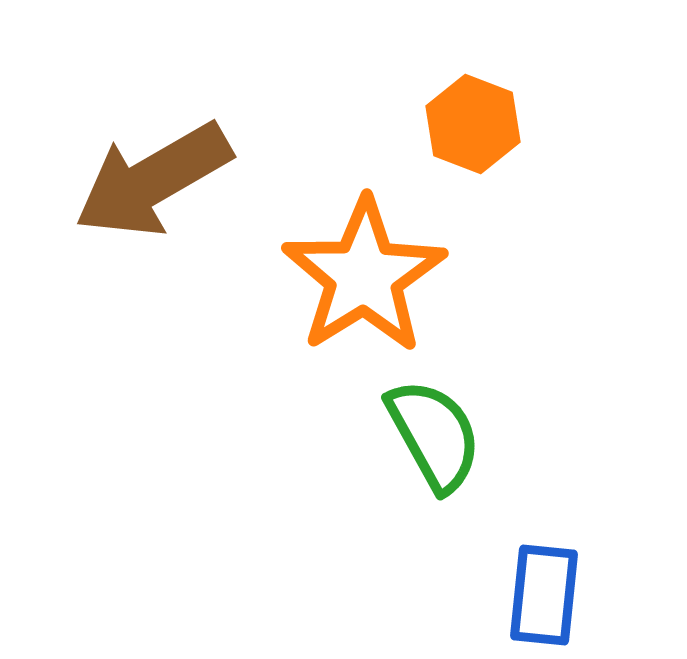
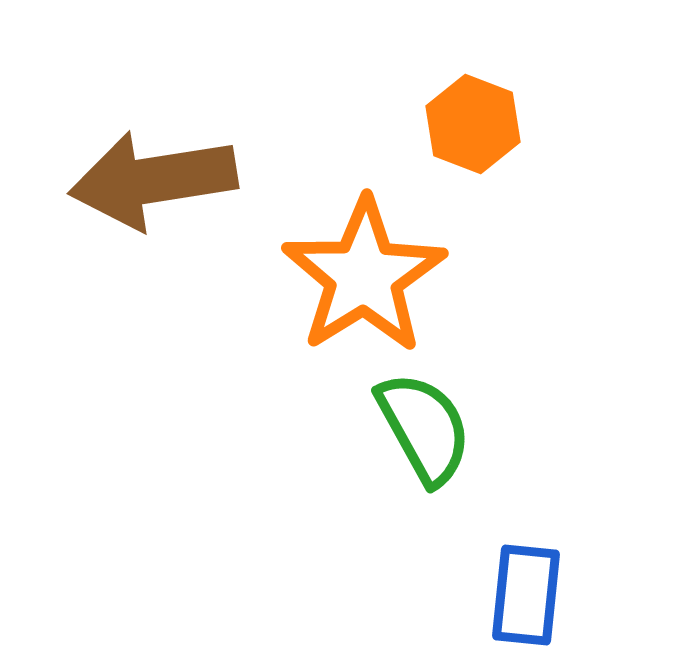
brown arrow: rotated 21 degrees clockwise
green semicircle: moved 10 px left, 7 px up
blue rectangle: moved 18 px left
